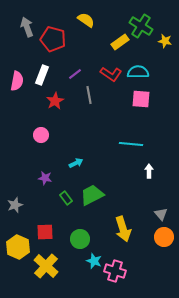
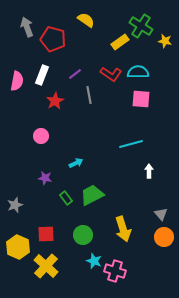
pink circle: moved 1 px down
cyan line: rotated 20 degrees counterclockwise
red square: moved 1 px right, 2 px down
green circle: moved 3 px right, 4 px up
